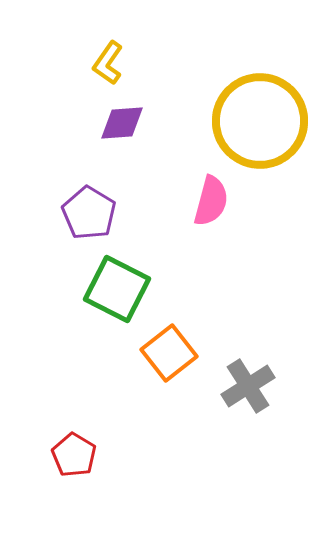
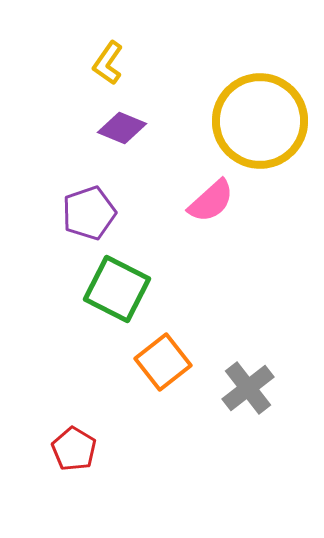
purple diamond: moved 5 px down; rotated 27 degrees clockwise
pink semicircle: rotated 33 degrees clockwise
purple pentagon: rotated 22 degrees clockwise
orange square: moved 6 px left, 9 px down
gray cross: moved 2 px down; rotated 6 degrees counterclockwise
red pentagon: moved 6 px up
